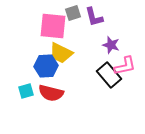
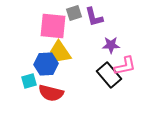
gray square: moved 1 px right
purple star: rotated 18 degrees counterclockwise
yellow trapezoid: moved 1 px left, 1 px up; rotated 30 degrees clockwise
blue hexagon: moved 2 px up
cyan square: moved 3 px right, 10 px up
